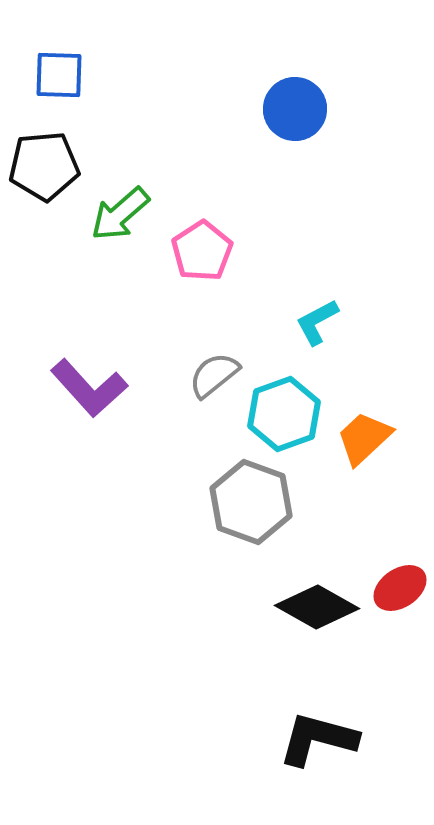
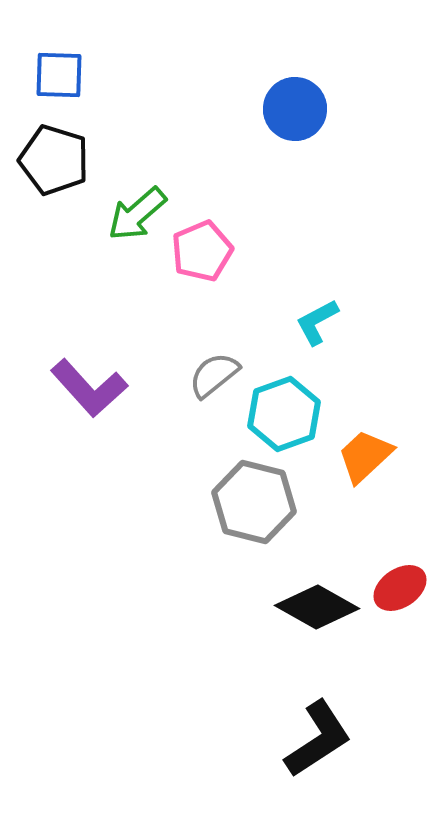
black pentagon: moved 10 px right, 6 px up; rotated 22 degrees clockwise
green arrow: moved 17 px right
pink pentagon: rotated 10 degrees clockwise
orange trapezoid: moved 1 px right, 18 px down
gray hexagon: moved 3 px right; rotated 6 degrees counterclockwise
black L-shape: rotated 132 degrees clockwise
